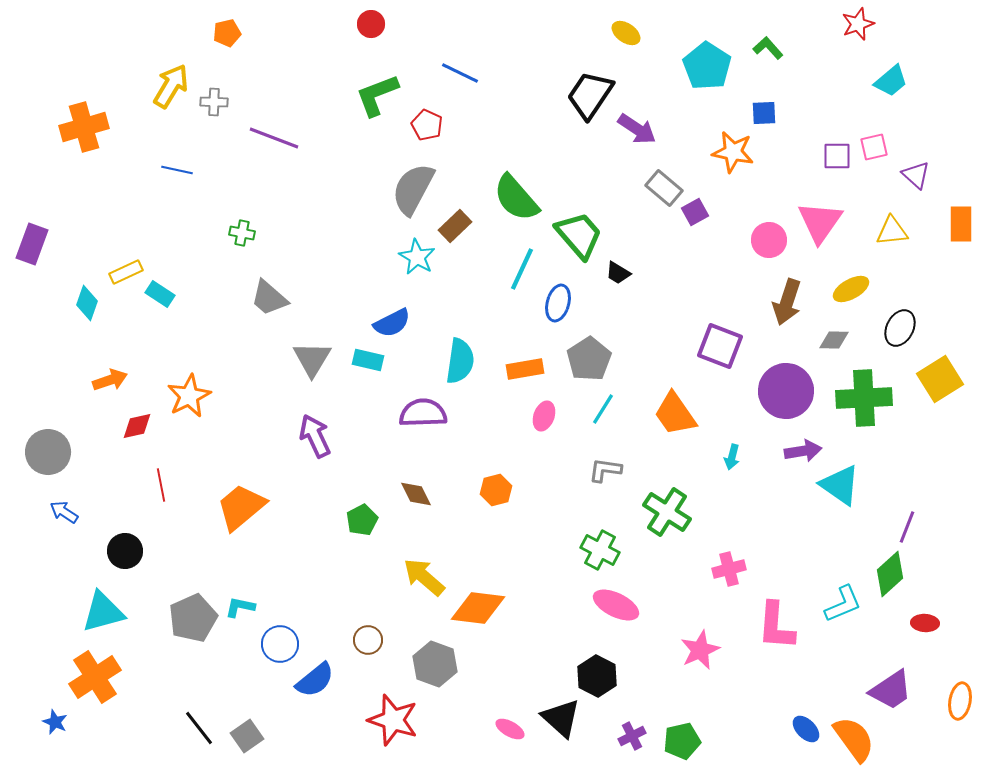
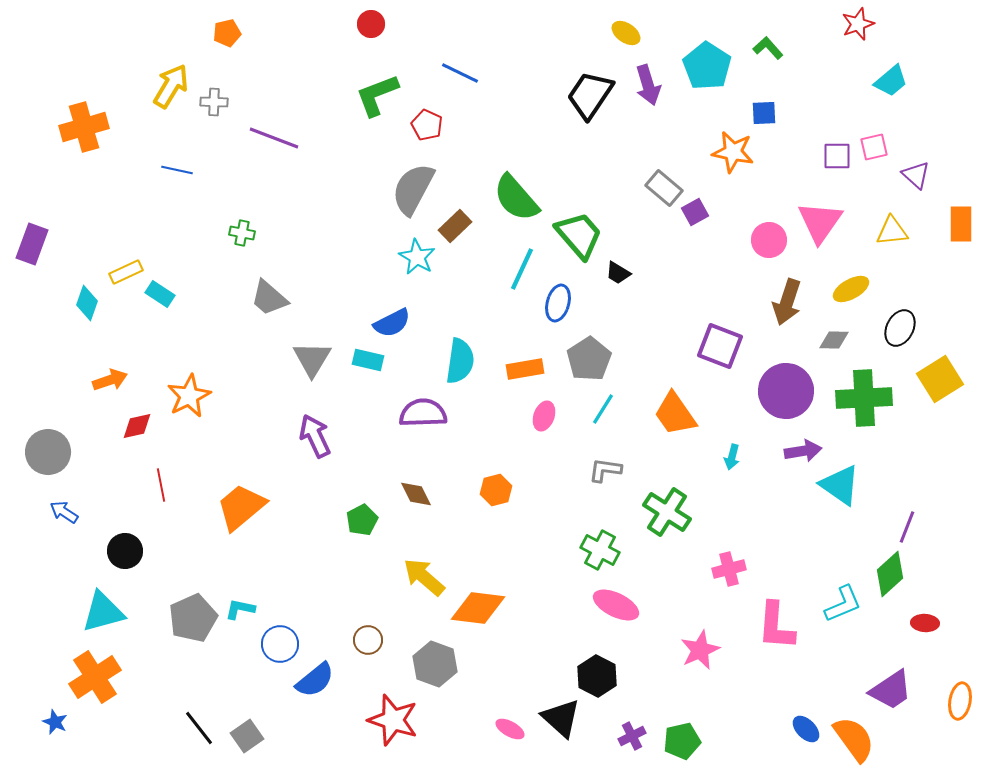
purple arrow at (637, 129): moved 11 px right, 44 px up; rotated 39 degrees clockwise
cyan L-shape at (240, 607): moved 2 px down
